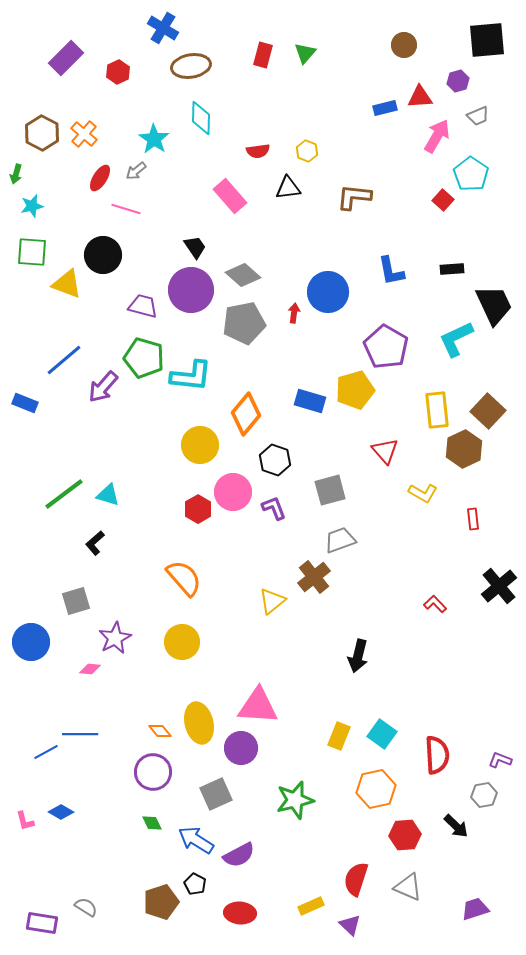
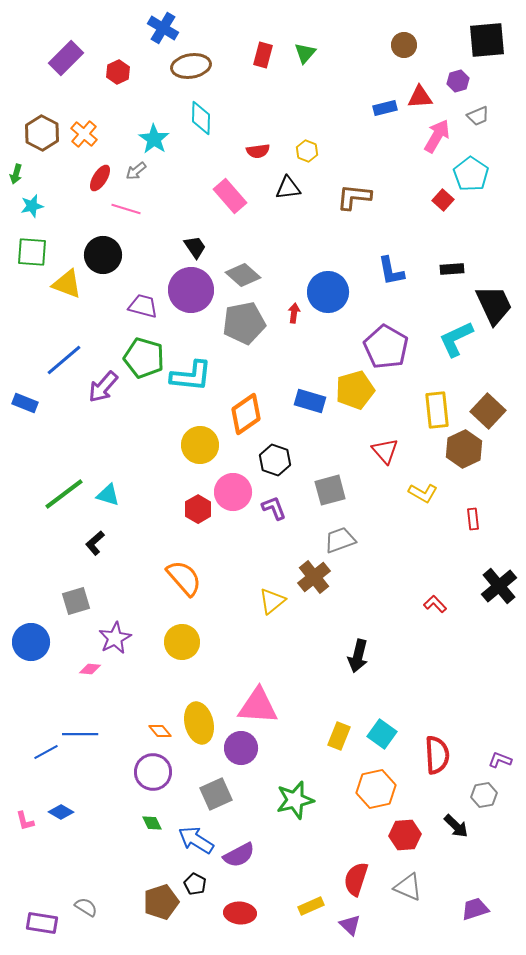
orange diamond at (246, 414): rotated 15 degrees clockwise
